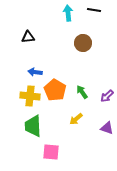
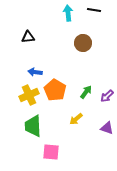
green arrow: moved 4 px right; rotated 72 degrees clockwise
yellow cross: moved 1 px left, 1 px up; rotated 30 degrees counterclockwise
